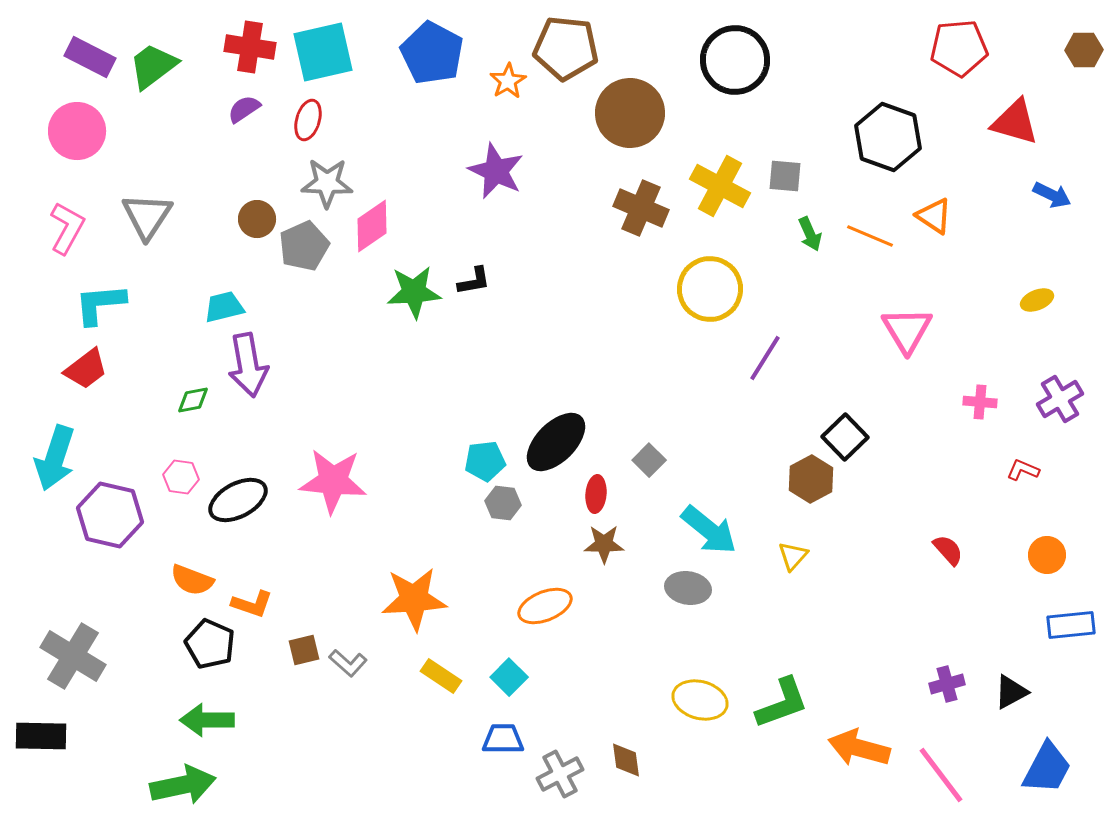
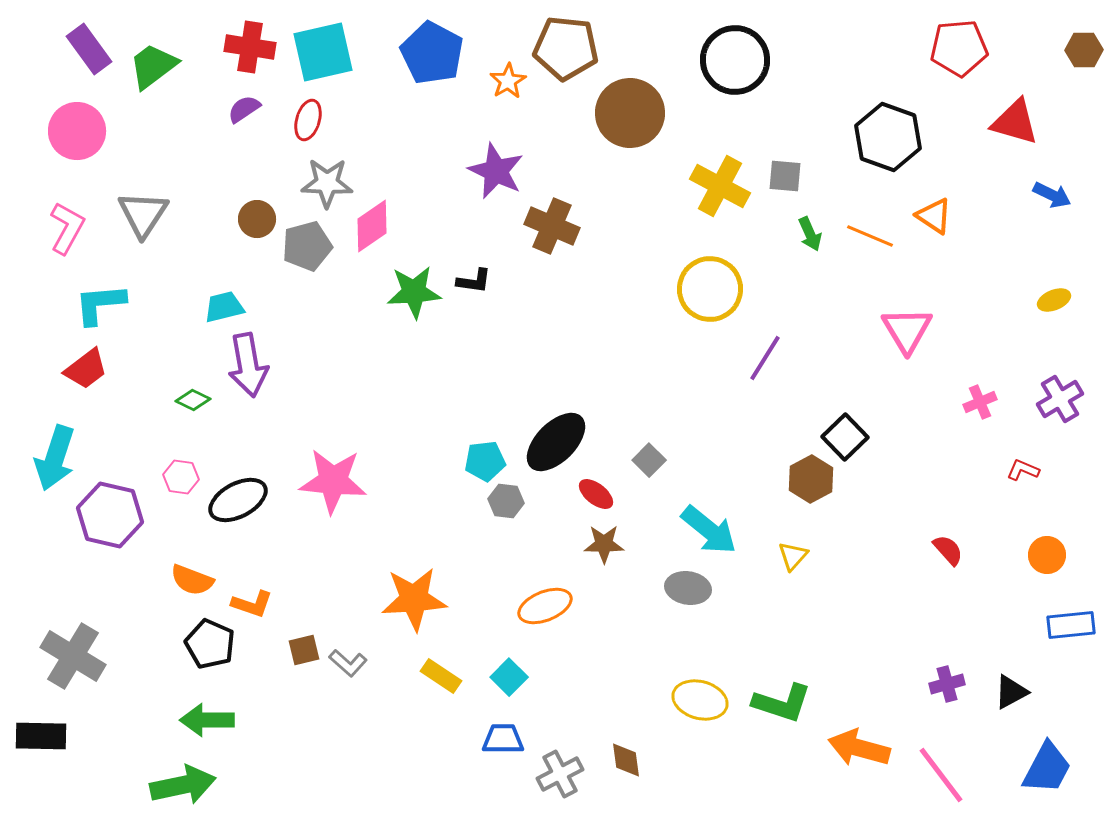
purple rectangle at (90, 57): moved 1 px left, 8 px up; rotated 27 degrees clockwise
brown cross at (641, 208): moved 89 px left, 18 px down
gray triangle at (147, 216): moved 4 px left, 2 px up
gray pentagon at (304, 246): moved 3 px right; rotated 9 degrees clockwise
black L-shape at (474, 281): rotated 18 degrees clockwise
yellow ellipse at (1037, 300): moved 17 px right
green diamond at (193, 400): rotated 36 degrees clockwise
pink cross at (980, 402): rotated 28 degrees counterclockwise
red ellipse at (596, 494): rotated 57 degrees counterclockwise
gray hexagon at (503, 503): moved 3 px right, 2 px up
green L-shape at (782, 703): rotated 38 degrees clockwise
